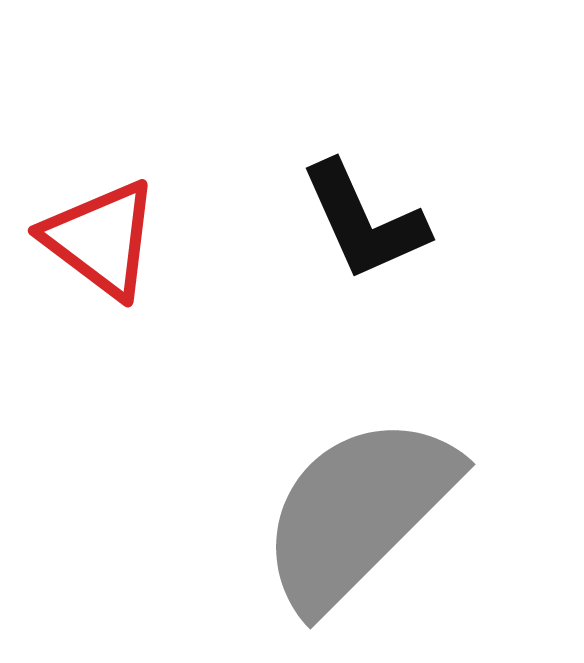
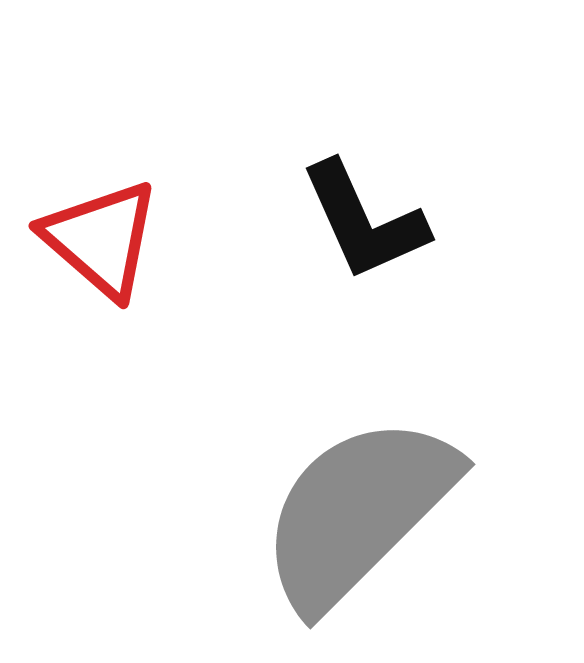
red triangle: rotated 4 degrees clockwise
